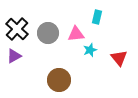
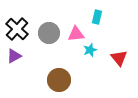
gray circle: moved 1 px right
